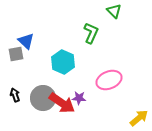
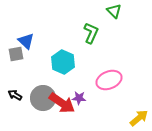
black arrow: rotated 40 degrees counterclockwise
